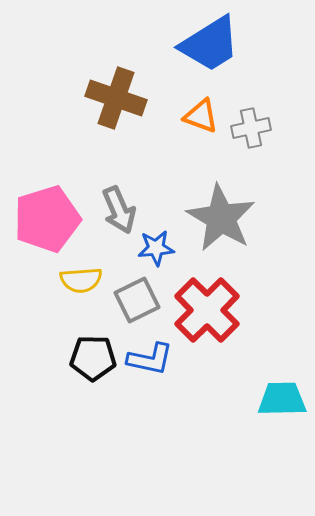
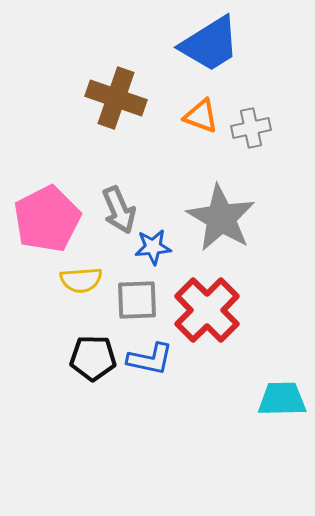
pink pentagon: rotated 10 degrees counterclockwise
blue star: moved 3 px left, 1 px up
gray square: rotated 24 degrees clockwise
